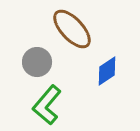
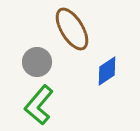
brown ellipse: rotated 12 degrees clockwise
green L-shape: moved 8 px left
